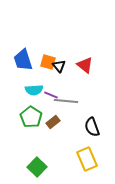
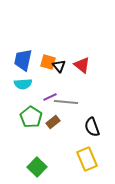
blue trapezoid: rotated 30 degrees clockwise
red triangle: moved 3 px left
cyan semicircle: moved 11 px left, 6 px up
purple line: moved 1 px left, 2 px down; rotated 48 degrees counterclockwise
gray line: moved 1 px down
